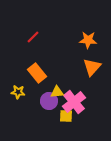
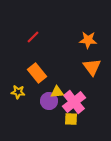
orange triangle: rotated 18 degrees counterclockwise
yellow square: moved 5 px right, 3 px down
